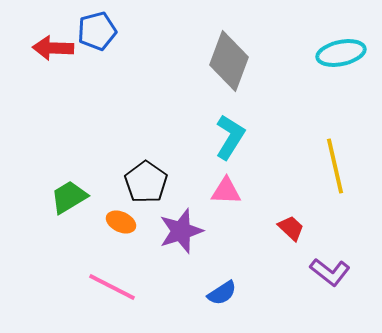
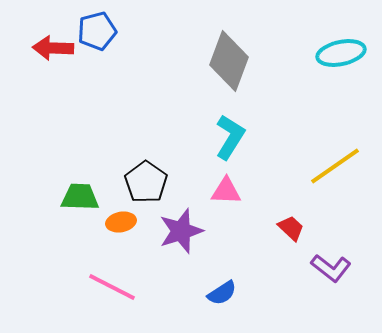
yellow line: rotated 68 degrees clockwise
green trapezoid: moved 11 px right; rotated 33 degrees clockwise
orange ellipse: rotated 36 degrees counterclockwise
purple L-shape: moved 1 px right, 4 px up
